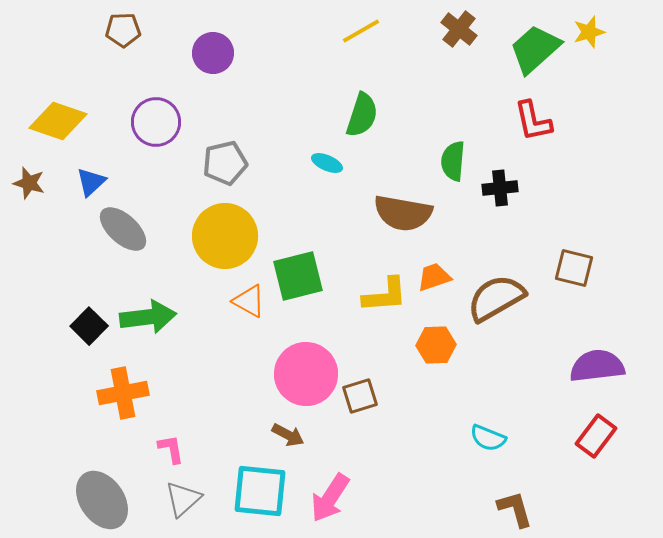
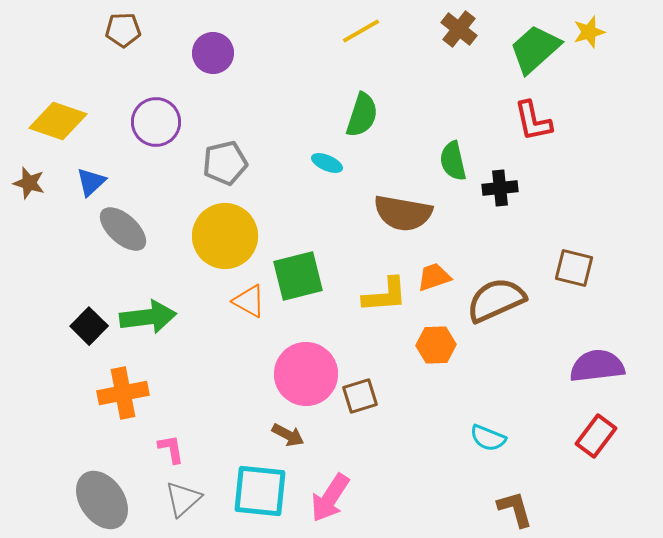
green semicircle at (453, 161): rotated 18 degrees counterclockwise
brown semicircle at (496, 298): moved 2 px down; rotated 6 degrees clockwise
